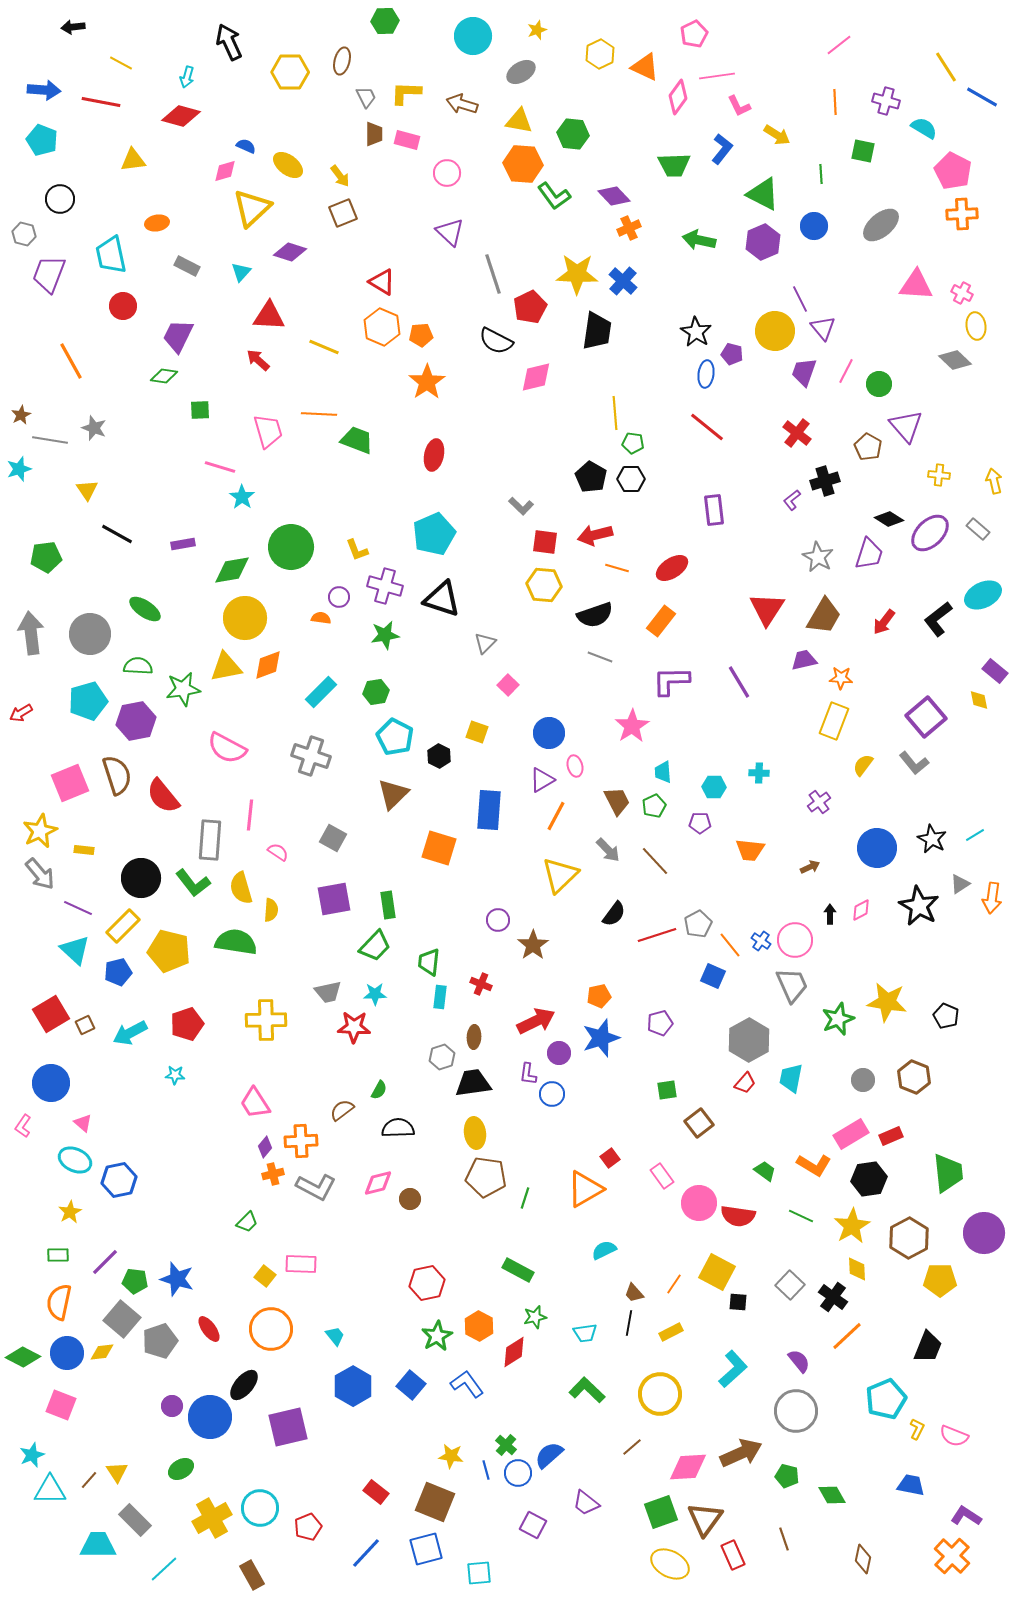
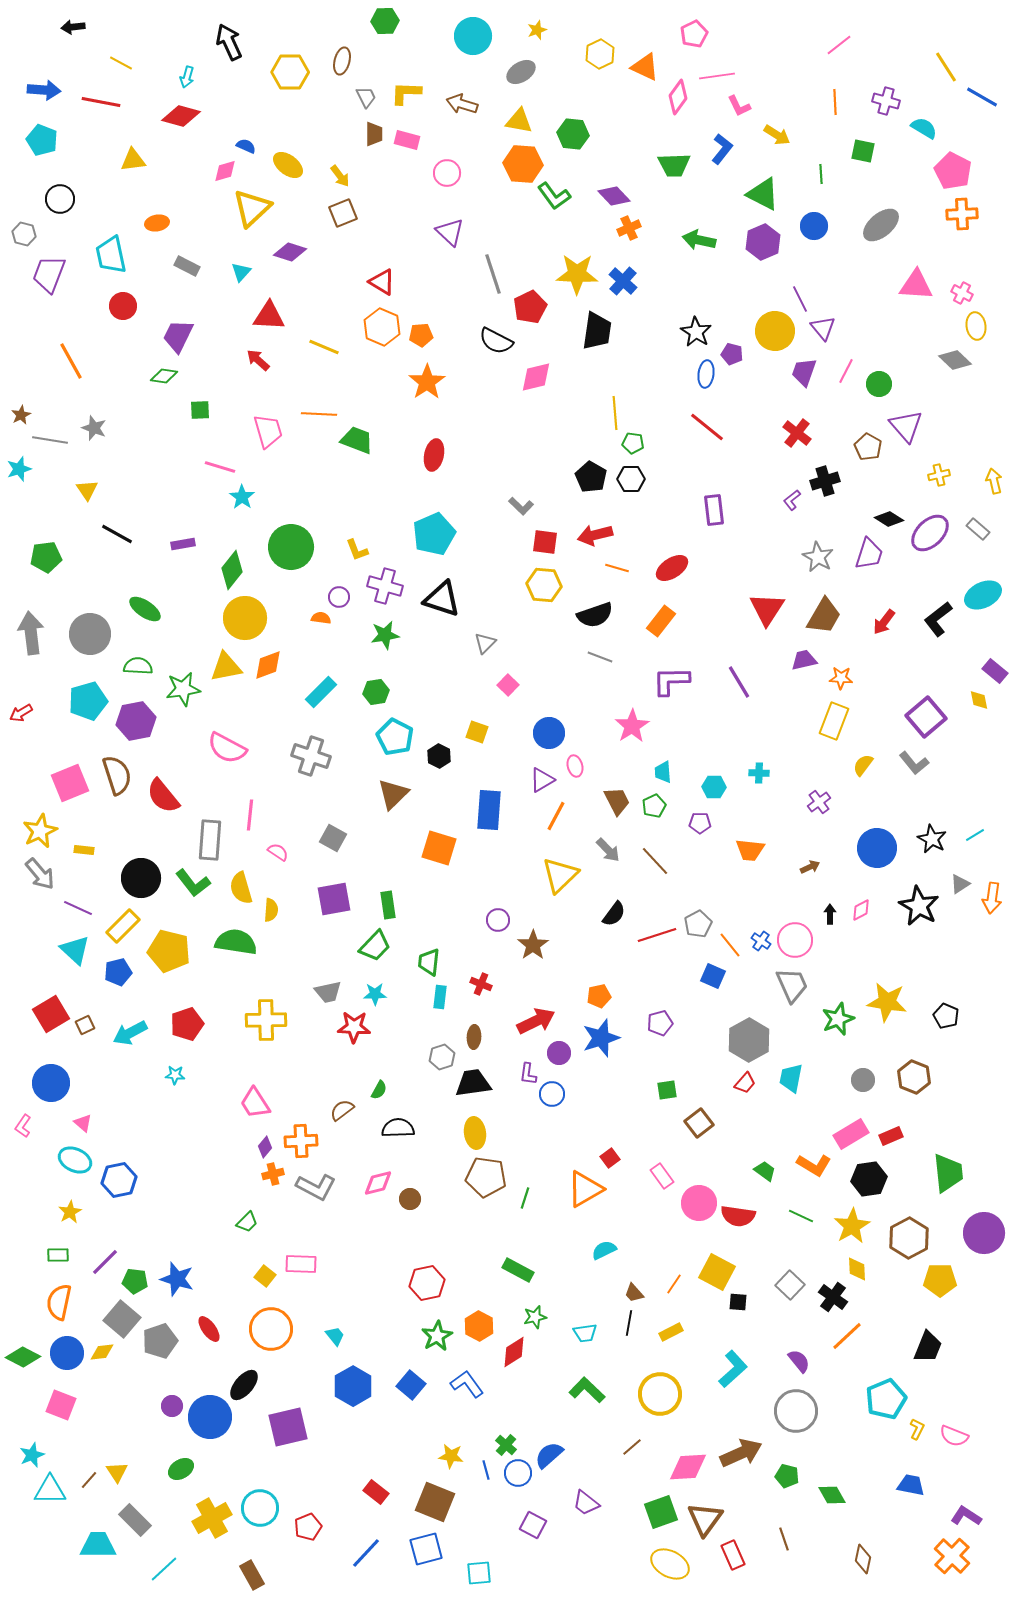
yellow cross at (939, 475): rotated 20 degrees counterclockwise
green diamond at (232, 570): rotated 42 degrees counterclockwise
